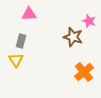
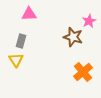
pink star: rotated 24 degrees clockwise
orange cross: moved 1 px left
